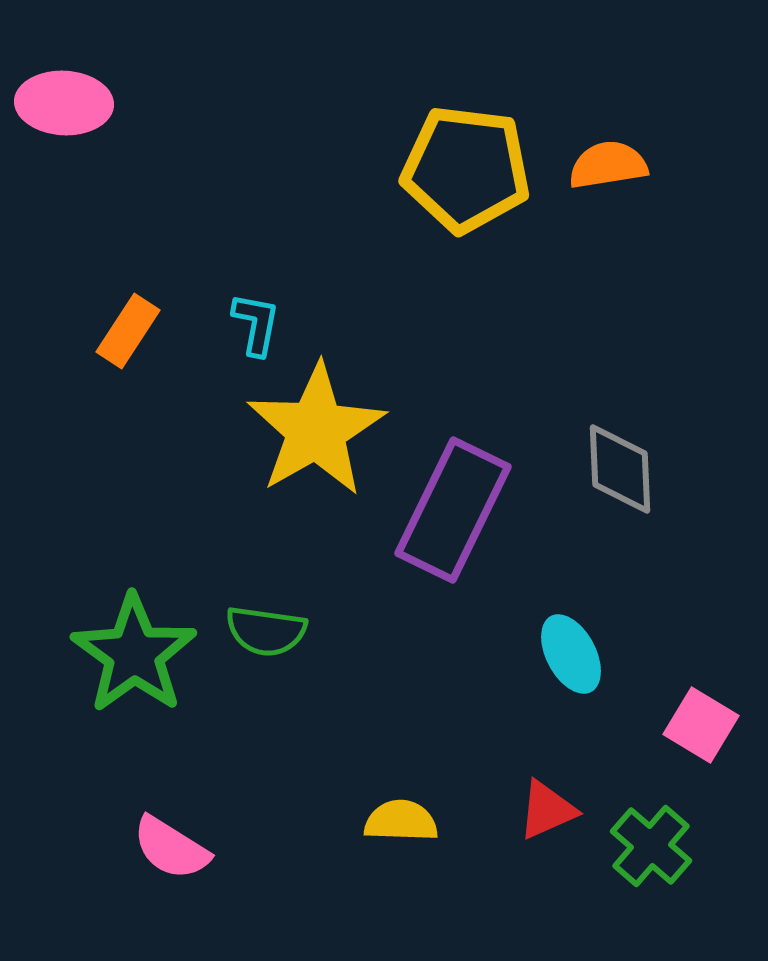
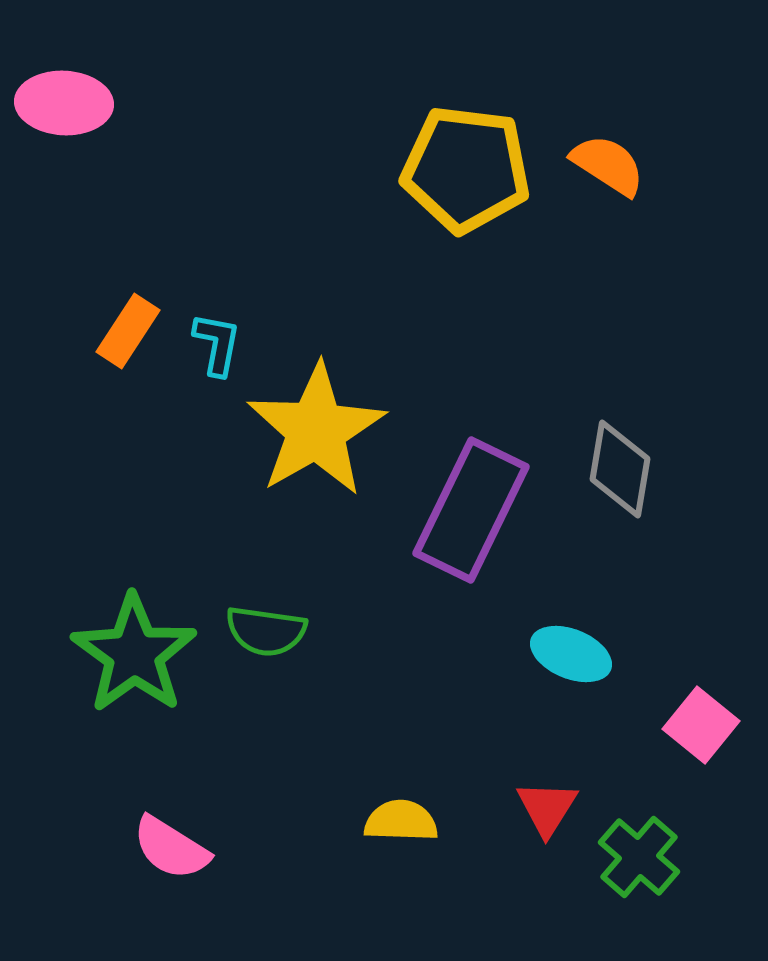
orange semicircle: rotated 42 degrees clockwise
cyan L-shape: moved 39 px left, 20 px down
gray diamond: rotated 12 degrees clockwise
purple rectangle: moved 18 px right
cyan ellipse: rotated 40 degrees counterclockwise
pink square: rotated 8 degrees clockwise
red triangle: moved 2 px up; rotated 34 degrees counterclockwise
green cross: moved 12 px left, 11 px down
